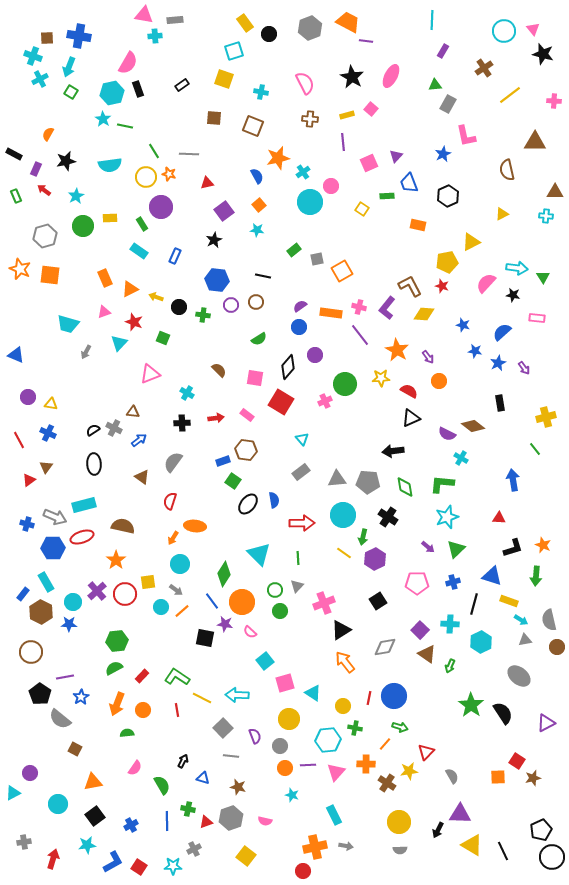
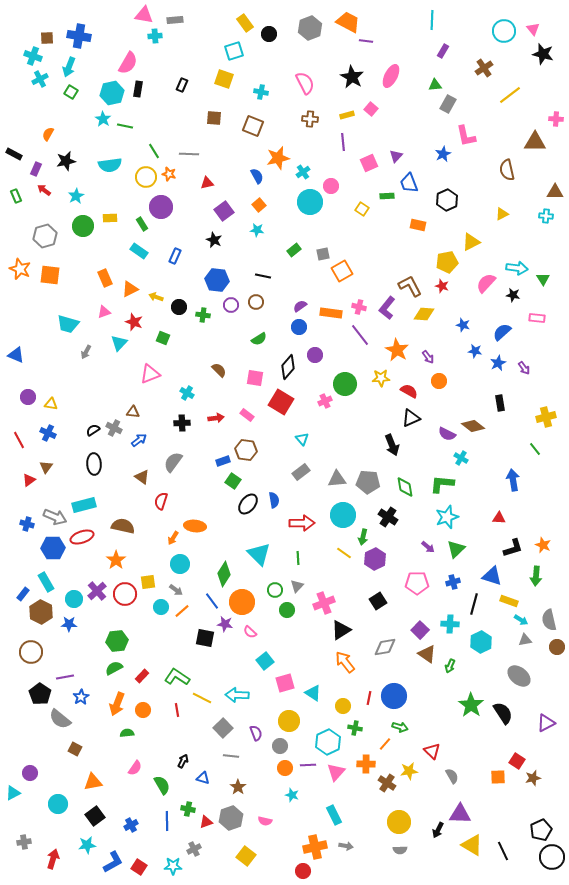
black rectangle at (182, 85): rotated 32 degrees counterclockwise
black rectangle at (138, 89): rotated 28 degrees clockwise
pink cross at (554, 101): moved 2 px right, 18 px down
black hexagon at (448, 196): moved 1 px left, 4 px down
black star at (214, 240): rotated 21 degrees counterclockwise
gray square at (317, 259): moved 6 px right, 5 px up
green triangle at (543, 277): moved 2 px down
black arrow at (393, 451): moved 1 px left, 6 px up; rotated 105 degrees counterclockwise
red semicircle at (170, 501): moved 9 px left
cyan circle at (73, 602): moved 1 px right, 3 px up
green circle at (280, 611): moved 7 px right, 1 px up
yellow circle at (289, 719): moved 2 px down
purple semicircle at (255, 736): moved 1 px right, 3 px up
cyan hexagon at (328, 740): moved 2 px down; rotated 20 degrees counterclockwise
red triangle at (426, 752): moved 6 px right, 1 px up; rotated 30 degrees counterclockwise
brown star at (238, 787): rotated 21 degrees clockwise
